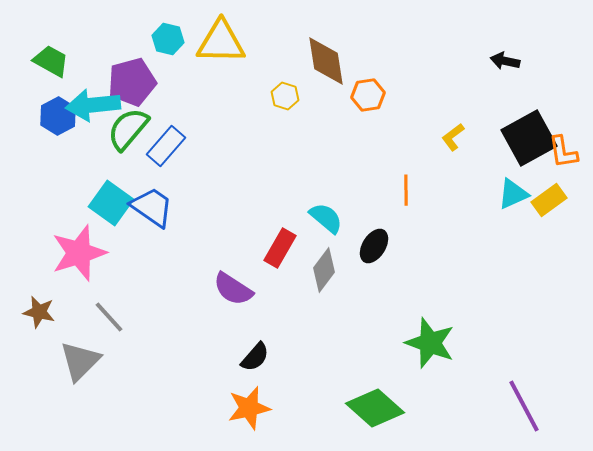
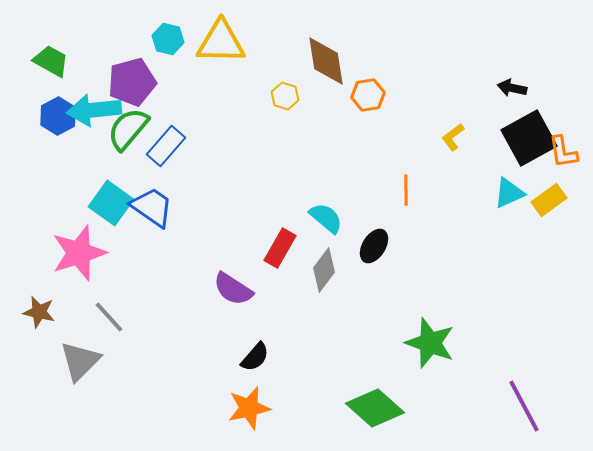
black arrow: moved 7 px right, 27 px down
cyan arrow: moved 1 px right, 5 px down
cyan triangle: moved 4 px left, 1 px up
